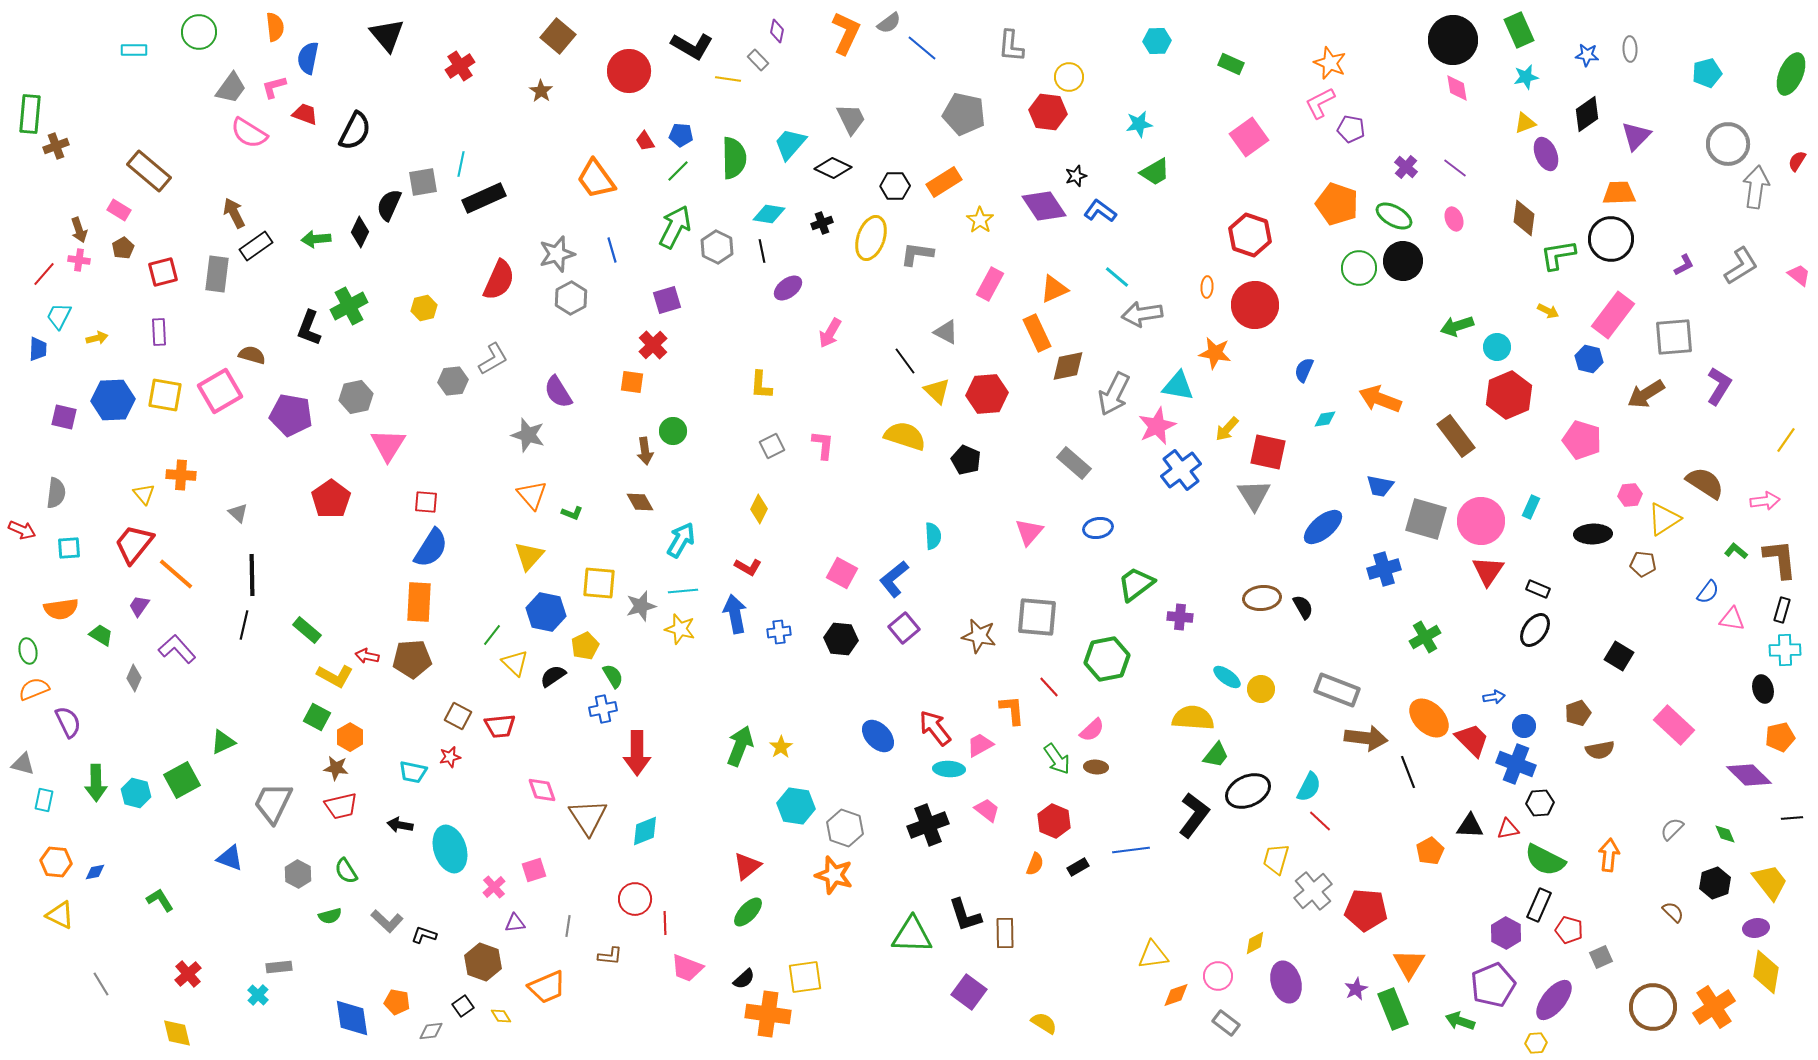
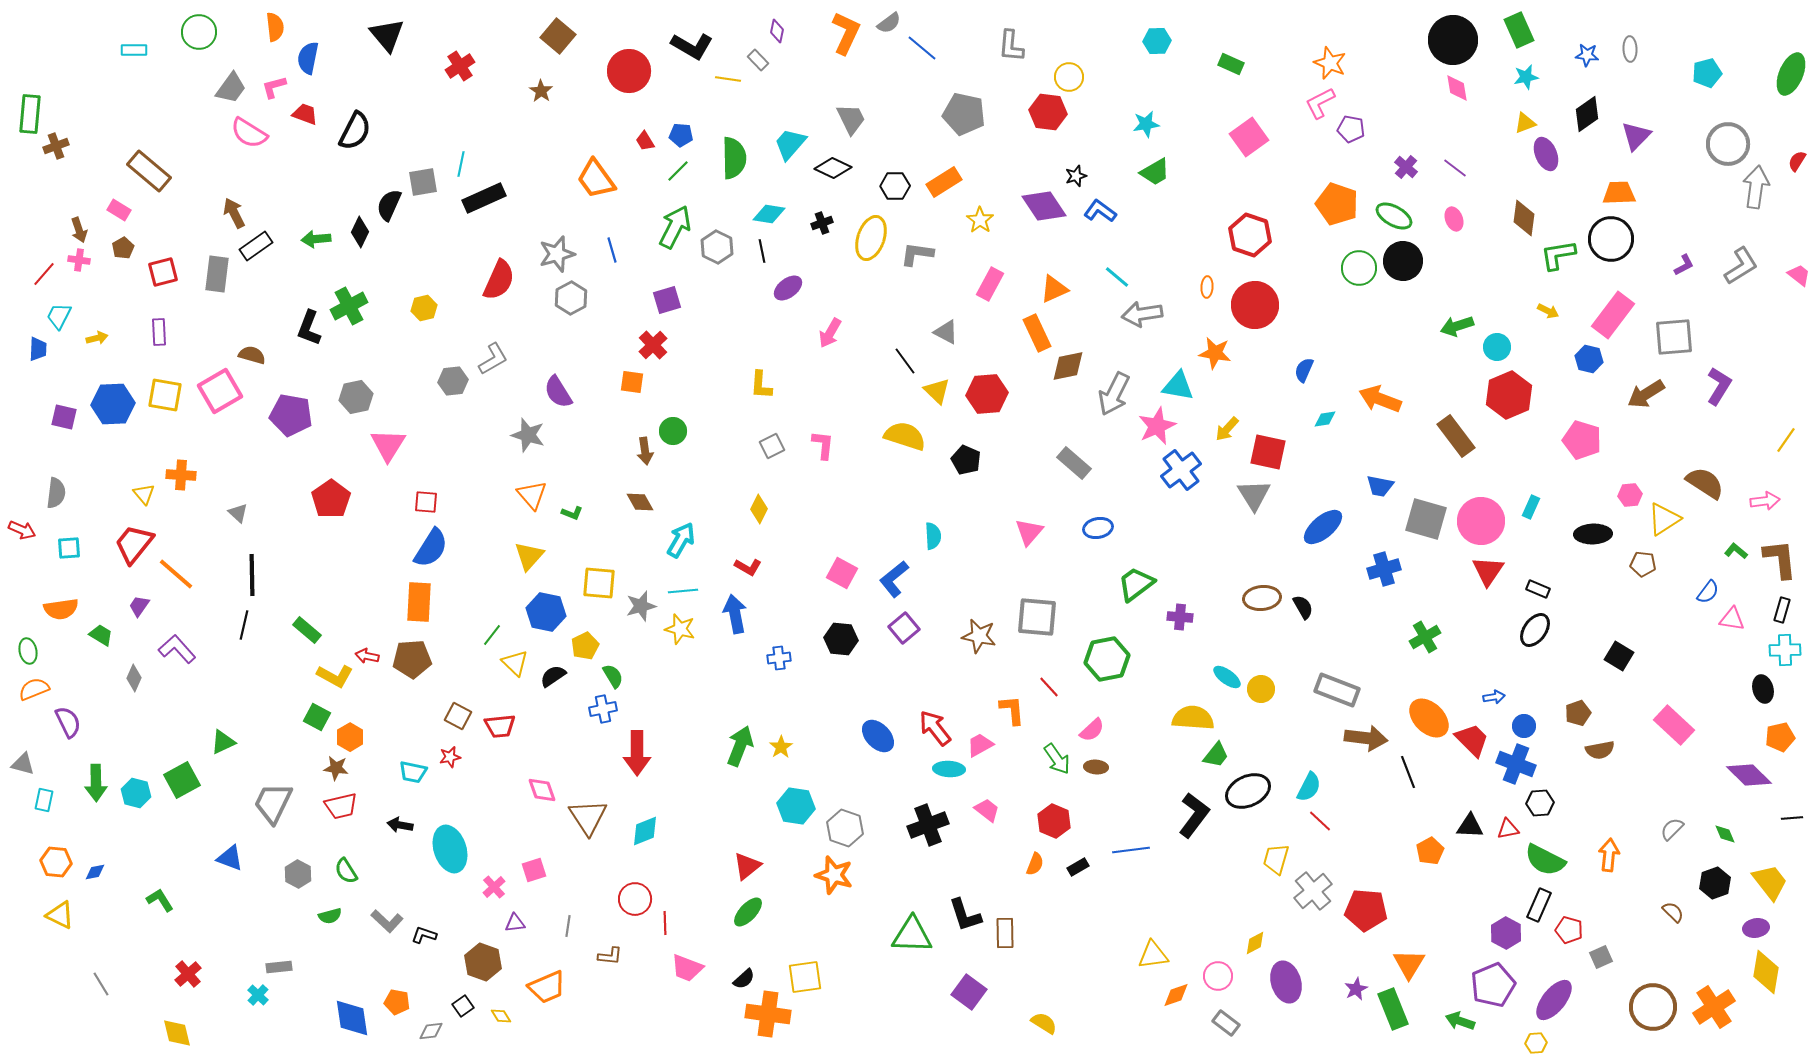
cyan star at (1139, 124): moved 7 px right
blue hexagon at (113, 400): moved 4 px down
blue cross at (779, 632): moved 26 px down
